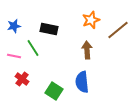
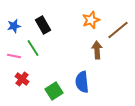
black rectangle: moved 6 px left, 4 px up; rotated 48 degrees clockwise
brown arrow: moved 10 px right
green square: rotated 24 degrees clockwise
